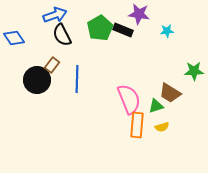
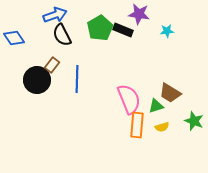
green star: moved 50 px down; rotated 24 degrees clockwise
